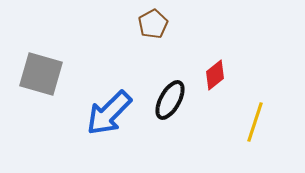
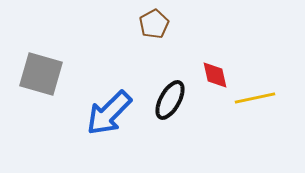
brown pentagon: moved 1 px right
red diamond: rotated 64 degrees counterclockwise
yellow line: moved 24 px up; rotated 60 degrees clockwise
